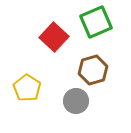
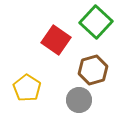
green square: rotated 24 degrees counterclockwise
red square: moved 2 px right, 3 px down; rotated 8 degrees counterclockwise
gray circle: moved 3 px right, 1 px up
